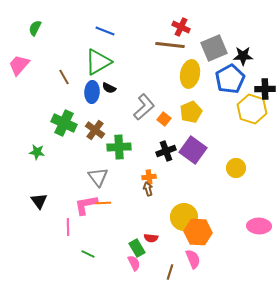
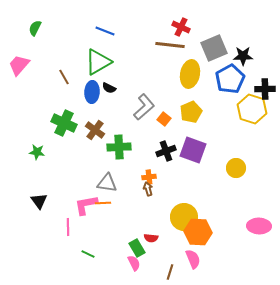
purple square at (193, 150): rotated 16 degrees counterclockwise
gray triangle at (98, 177): moved 9 px right, 6 px down; rotated 45 degrees counterclockwise
